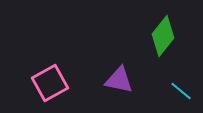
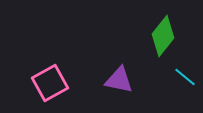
cyan line: moved 4 px right, 14 px up
